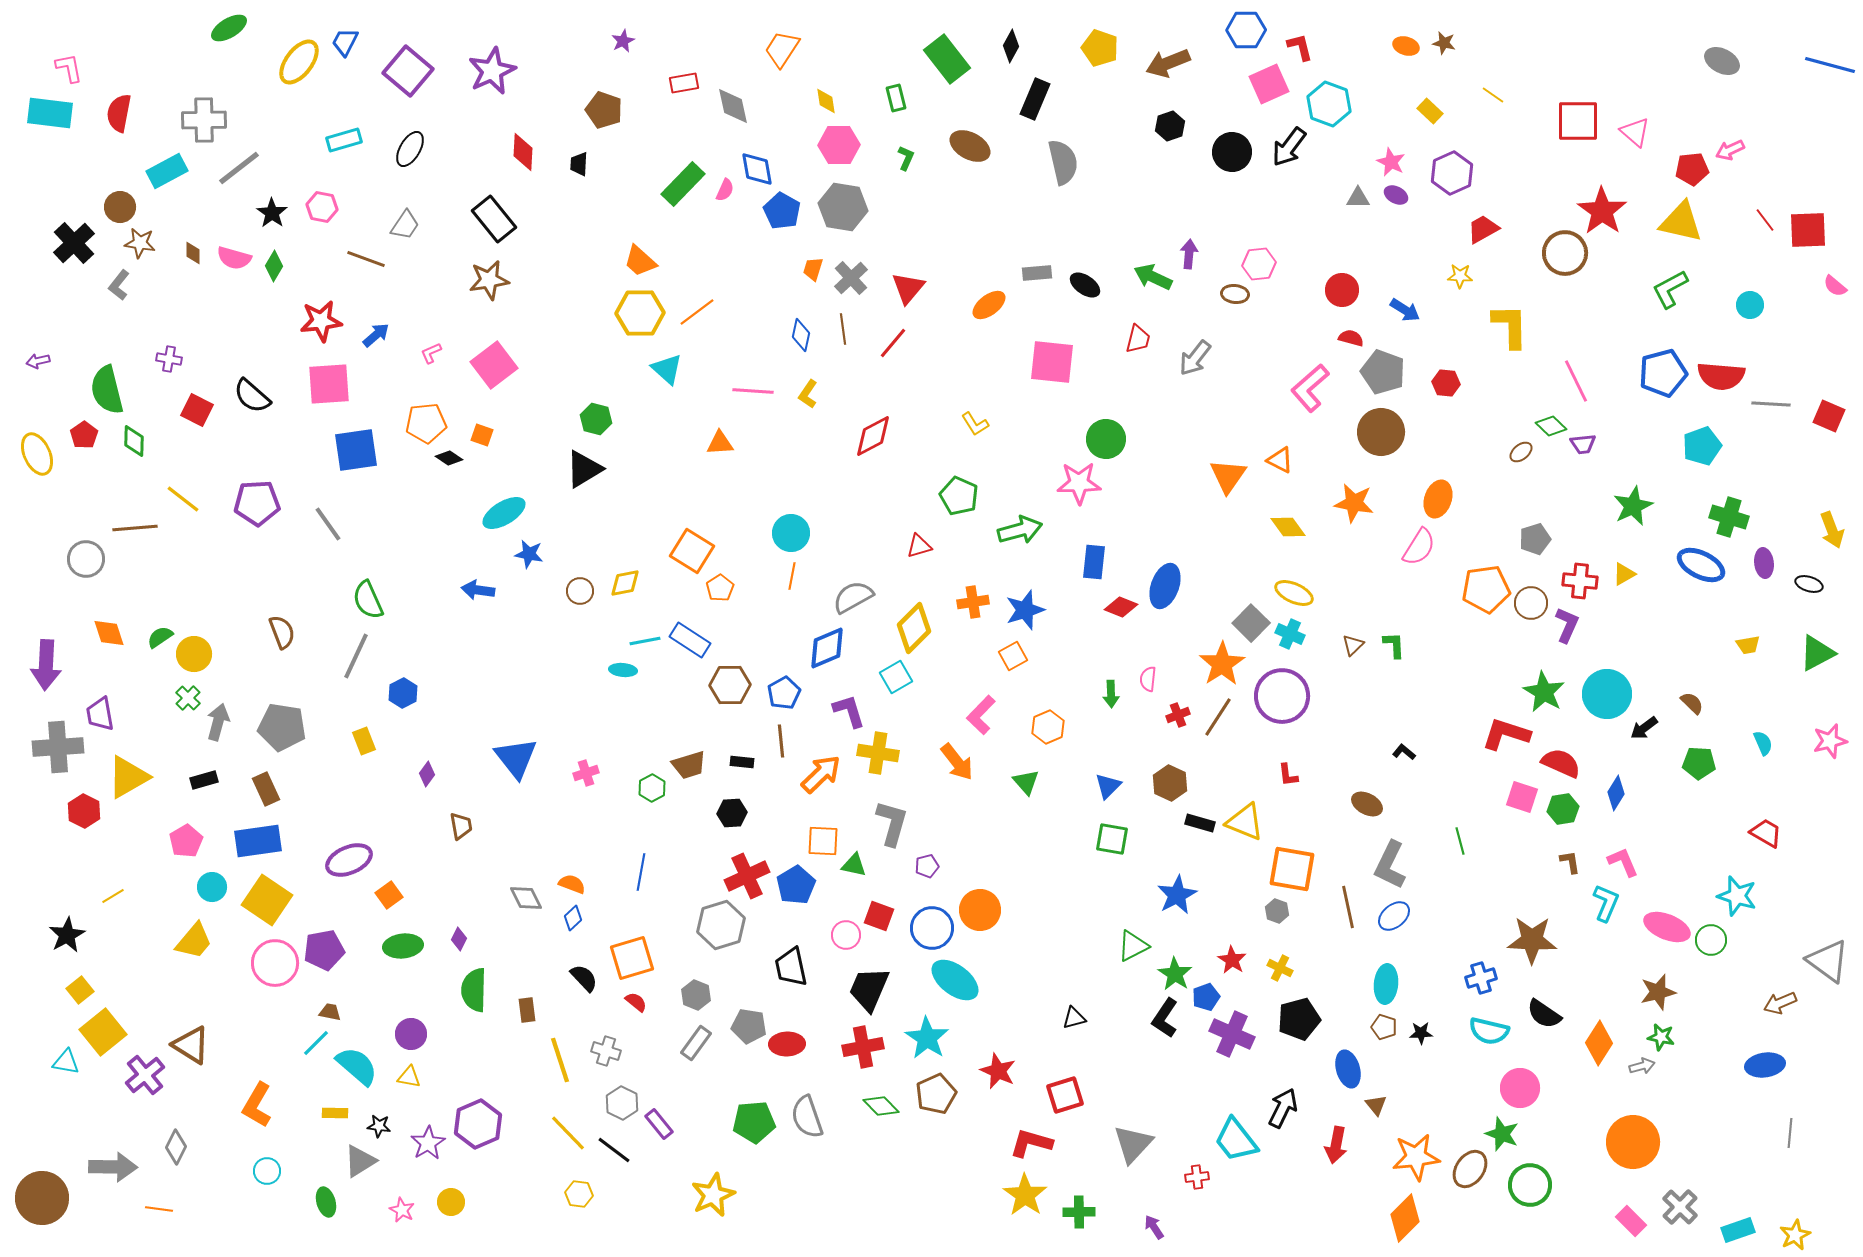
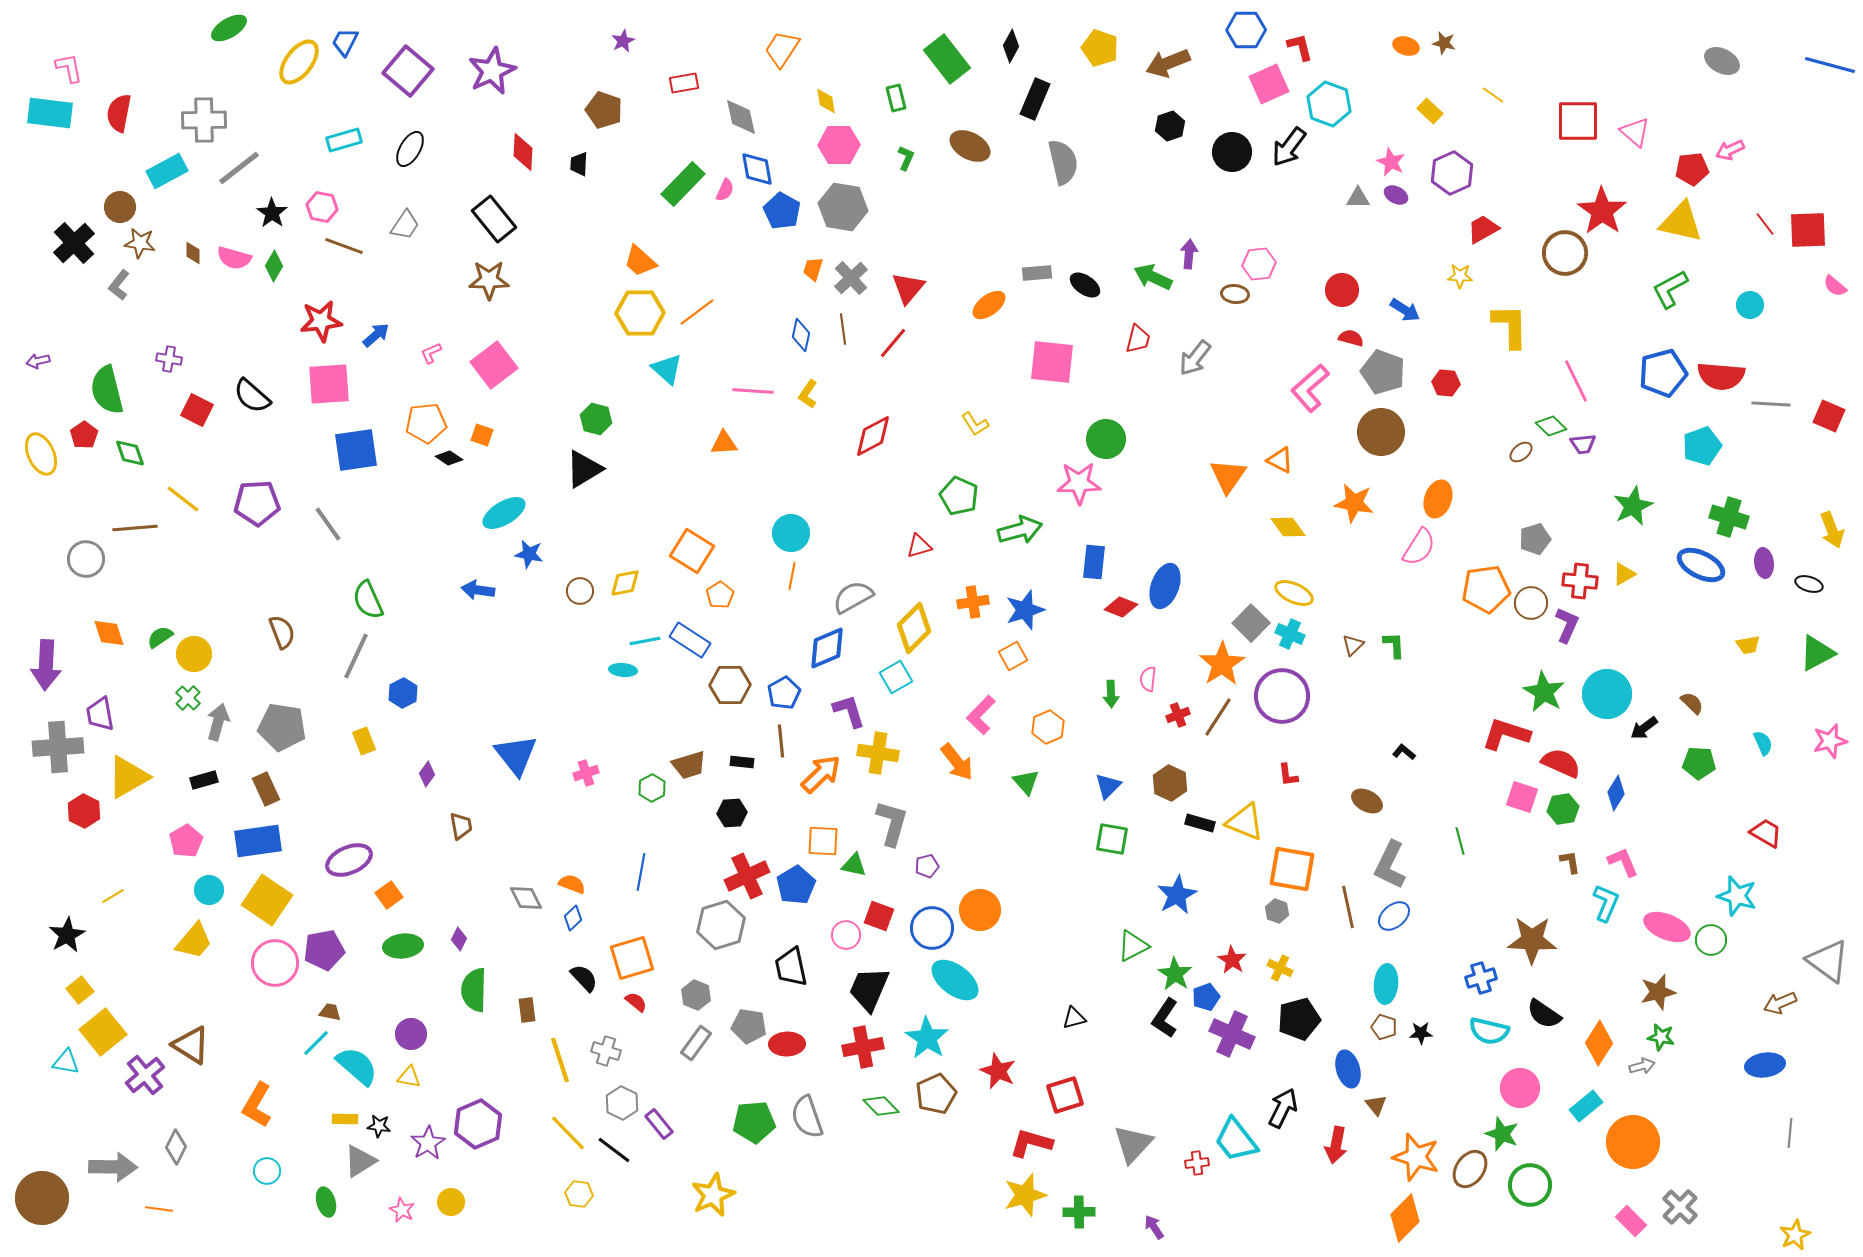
gray diamond at (733, 106): moved 8 px right, 11 px down
red line at (1765, 220): moved 4 px down
brown line at (366, 259): moved 22 px left, 13 px up
brown star at (489, 280): rotated 9 degrees clockwise
green diamond at (134, 441): moved 4 px left, 12 px down; rotated 20 degrees counterclockwise
orange triangle at (720, 443): moved 4 px right
yellow ellipse at (37, 454): moved 4 px right
orange pentagon at (720, 588): moved 7 px down
blue triangle at (516, 758): moved 3 px up
brown ellipse at (1367, 804): moved 3 px up
cyan circle at (212, 887): moved 3 px left, 3 px down
yellow rectangle at (335, 1113): moved 10 px right, 6 px down
orange star at (1416, 1157): rotated 24 degrees clockwise
red cross at (1197, 1177): moved 14 px up
yellow star at (1025, 1195): rotated 21 degrees clockwise
cyan rectangle at (1738, 1230): moved 152 px left, 124 px up; rotated 20 degrees counterclockwise
